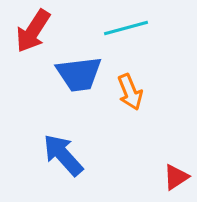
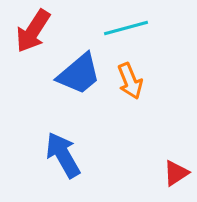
blue trapezoid: rotated 33 degrees counterclockwise
orange arrow: moved 11 px up
blue arrow: rotated 12 degrees clockwise
red triangle: moved 4 px up
